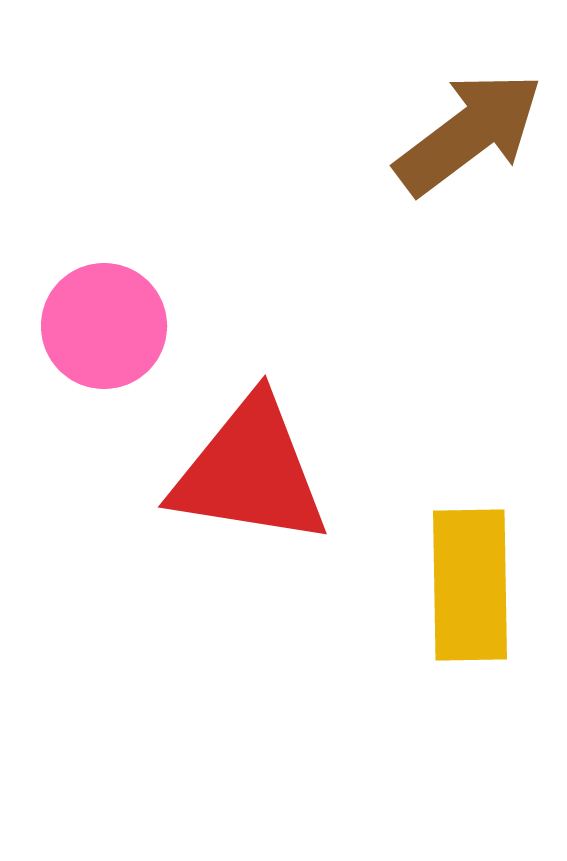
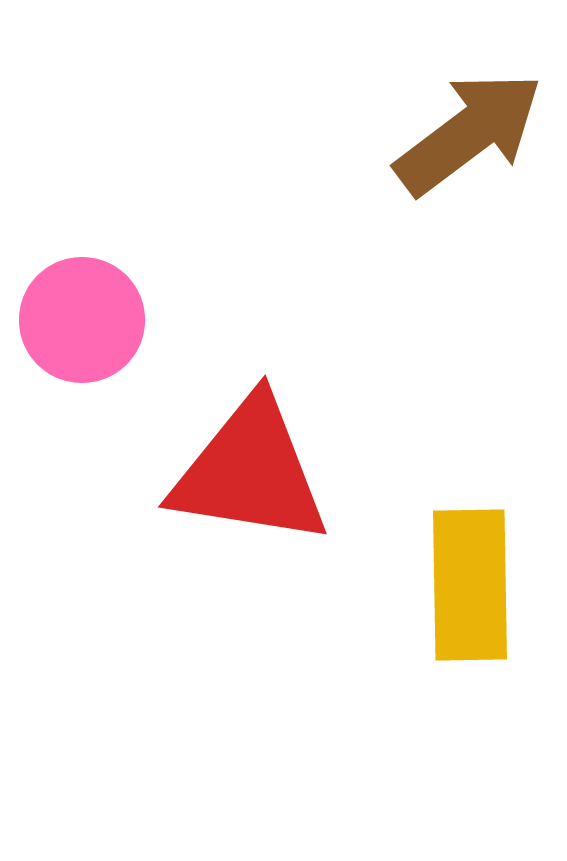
pink circle: moved 22 px left, 6 px up
